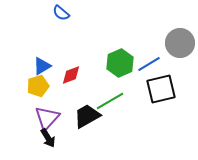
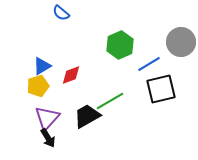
gray circle: moved 1 px right, 1 px up
green hexagon: moved 18 px up
